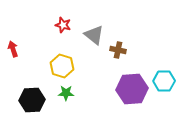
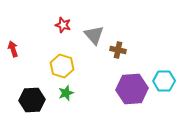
gray triangle: rotated 10 degrees clockwise
green star: rotated 21 degrees counterclockwise
